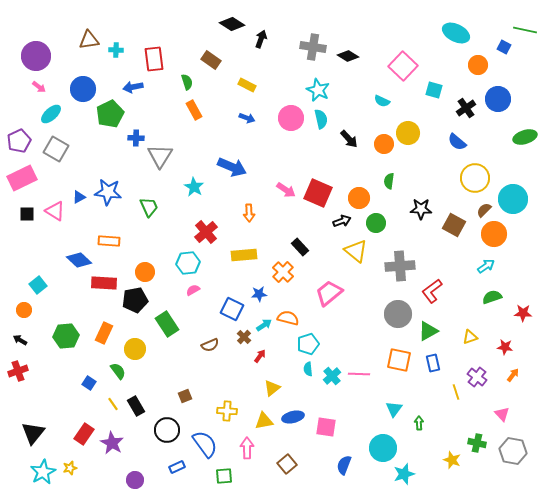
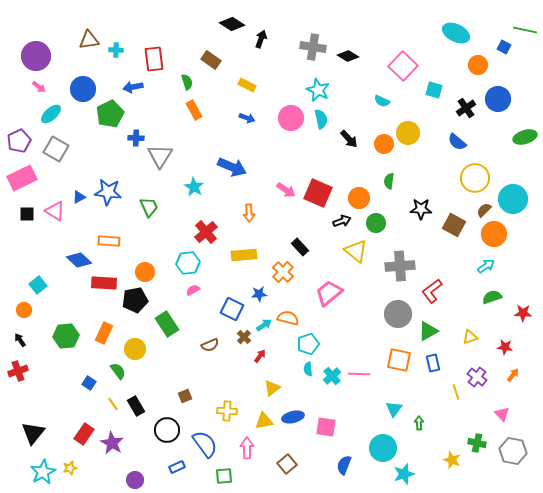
black arrow at (20, 340): rotated 24 degrees clockwise
